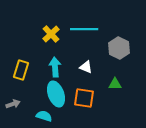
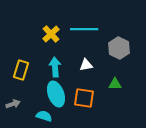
white triangle: moved 2 px up; rotated 32 degrees counterclockwise
